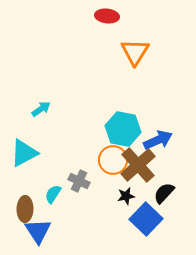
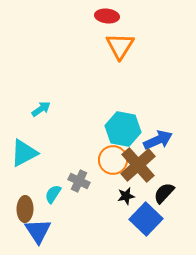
orange triangle: moved 15 px left, 6 px up
